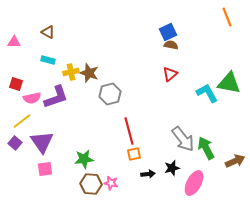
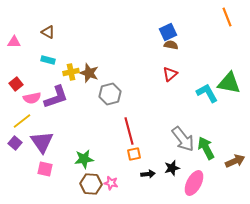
red square: rotated 32 degrees clockwise
pink square: rotated 21 degrees clockwise
